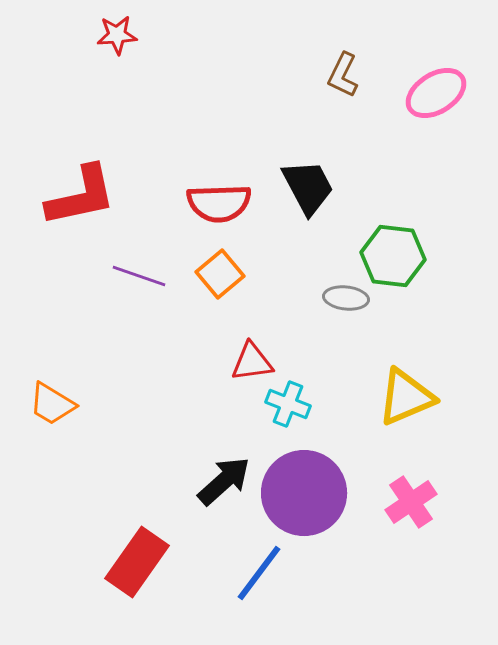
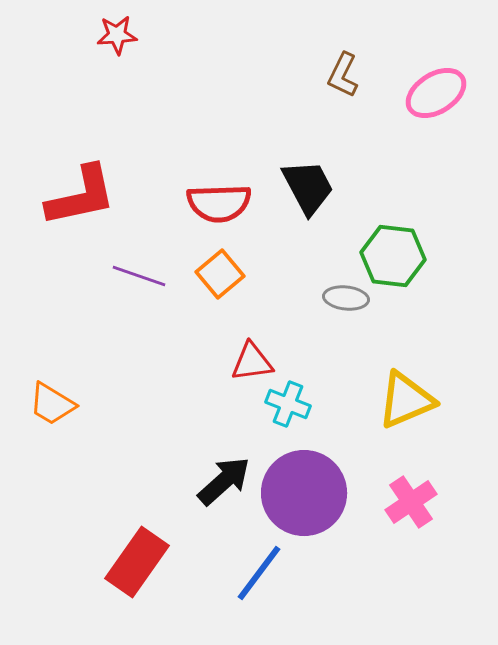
yellow triangle: moved 3 px down
